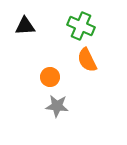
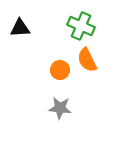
black triangle: moved 5 px left, 2 px down
orange circle: moved 10 px right, 7 px up
gray star: moved 3 px right, 2 px down
